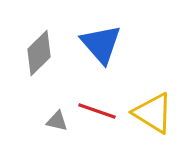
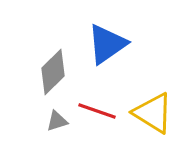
blue triangle: moved 6 px right; rotated 36 degrees clockwise
gray diamond: moved 14 px right, 19 px down
gray triangle: rotated 30 degrees counterclockwise
